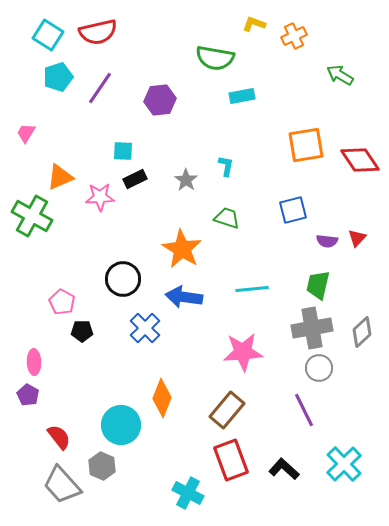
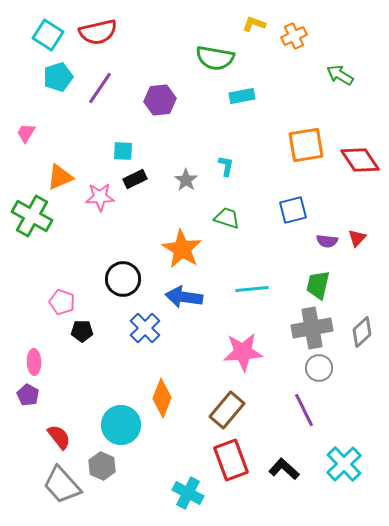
pink pentagon at (62, 302): rotated 10 degrees counterclockwise
